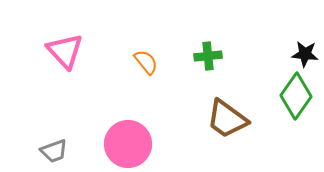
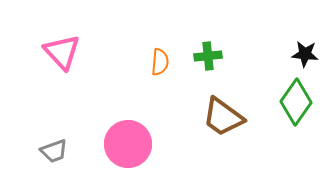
pink triangle: moved 3 px left, 1 px down
orange semicircle: moved 14 px right; rotated 44 degrees clockwise
green diamond: moved 6 px down
brown trapezoid: moved 4 px left, 2 px up
